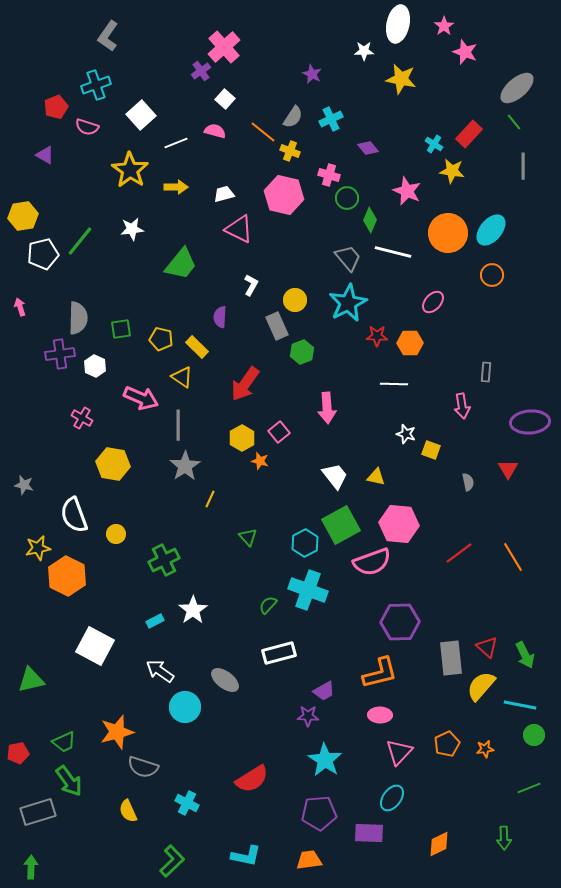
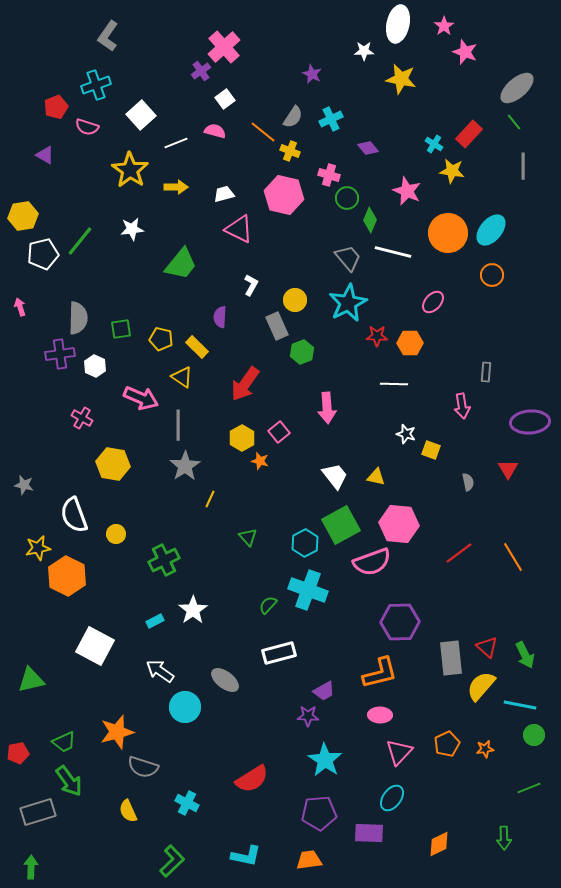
white square at (225, 99): rotated 12 degrees clockwise
